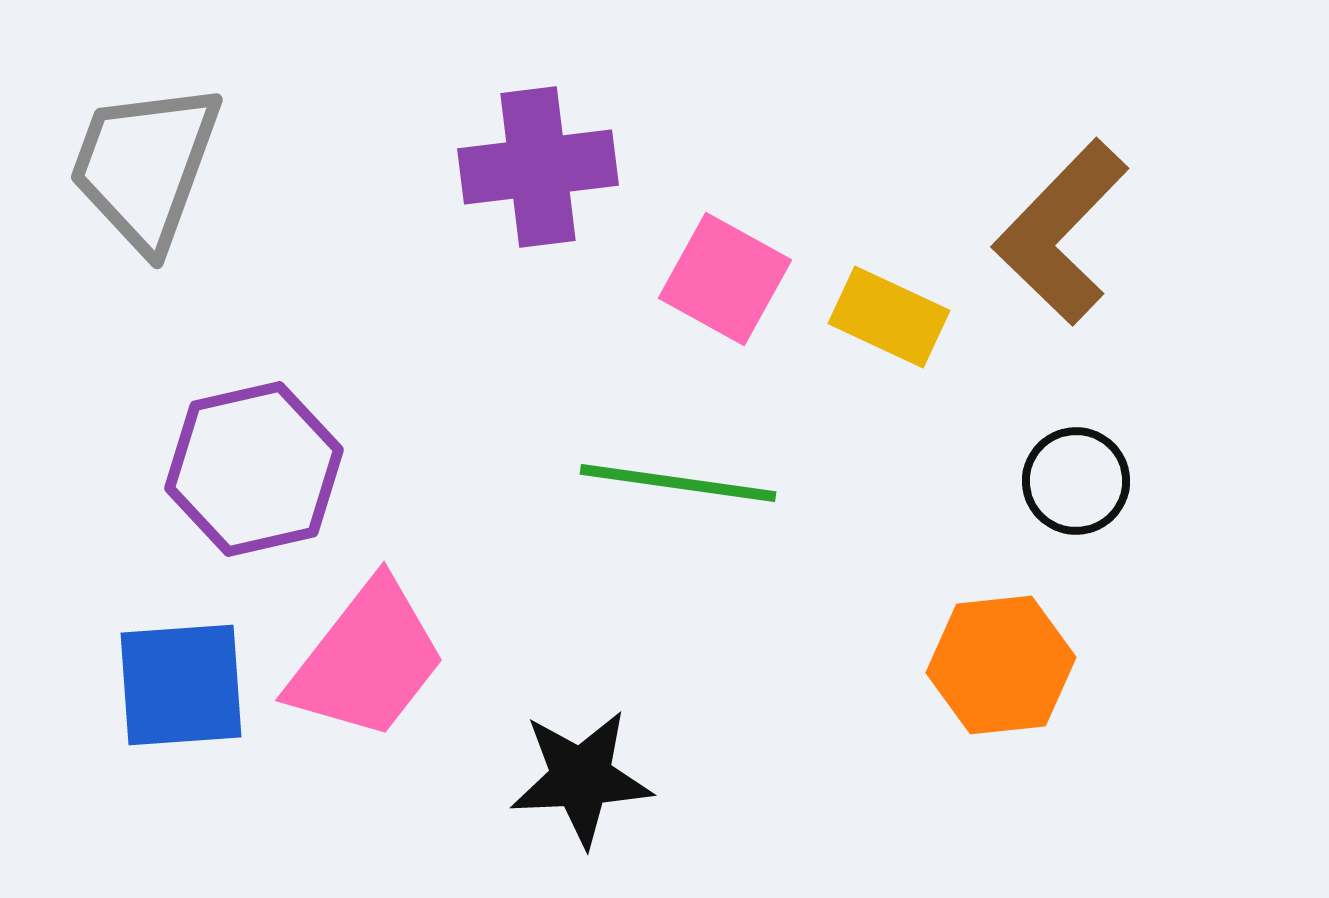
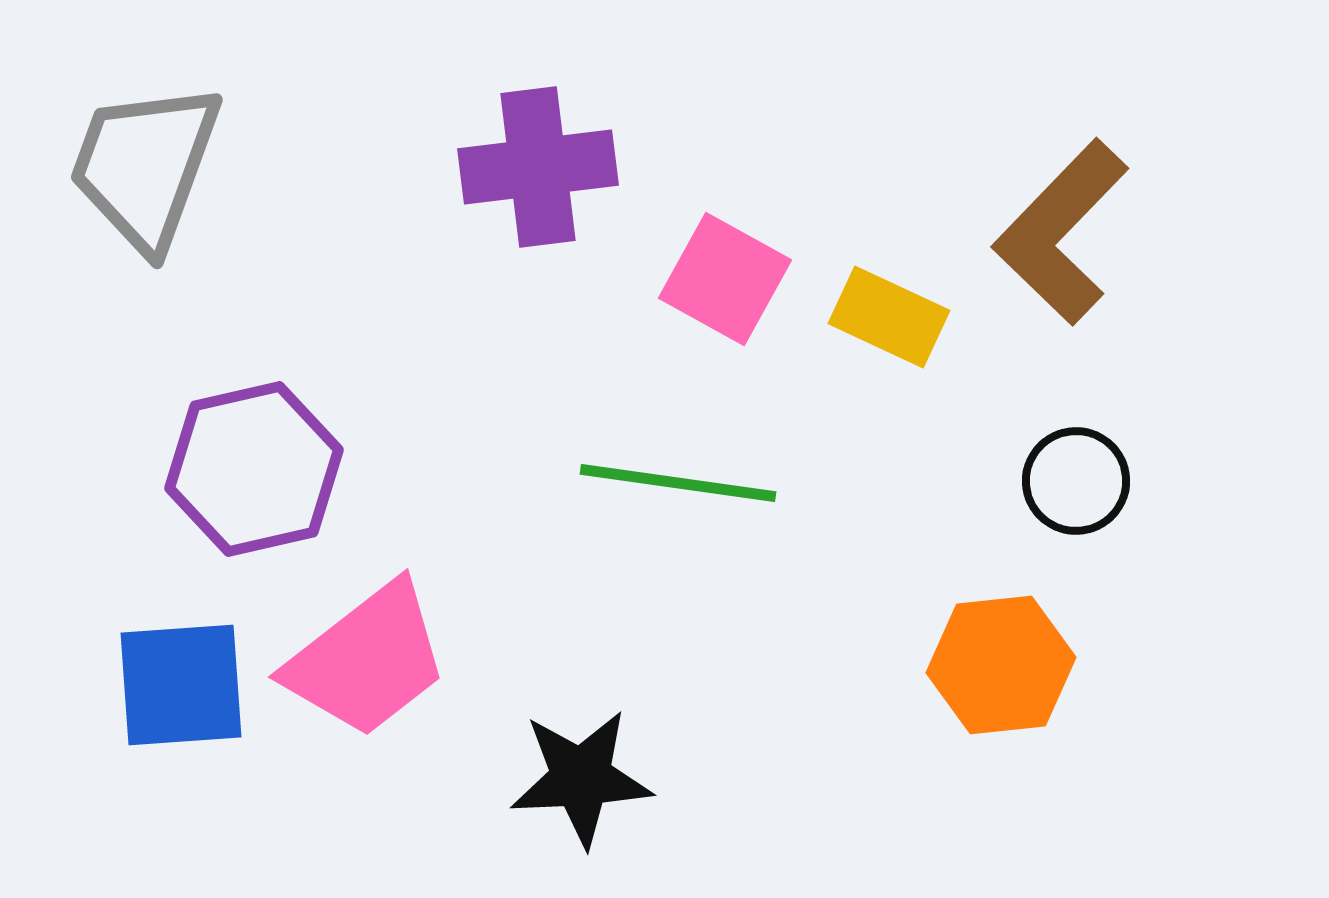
pink trapezoid: rotated 14 degrees clockwise
